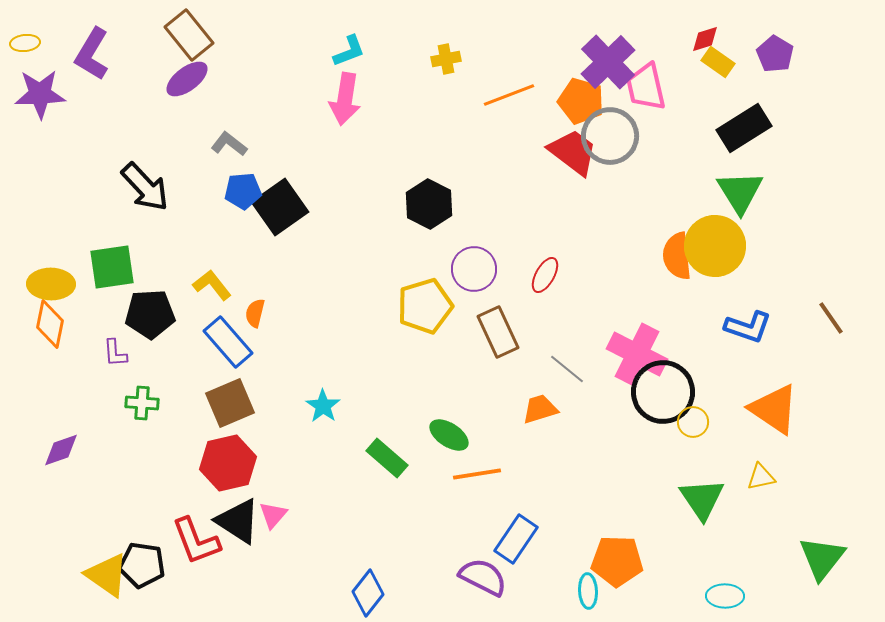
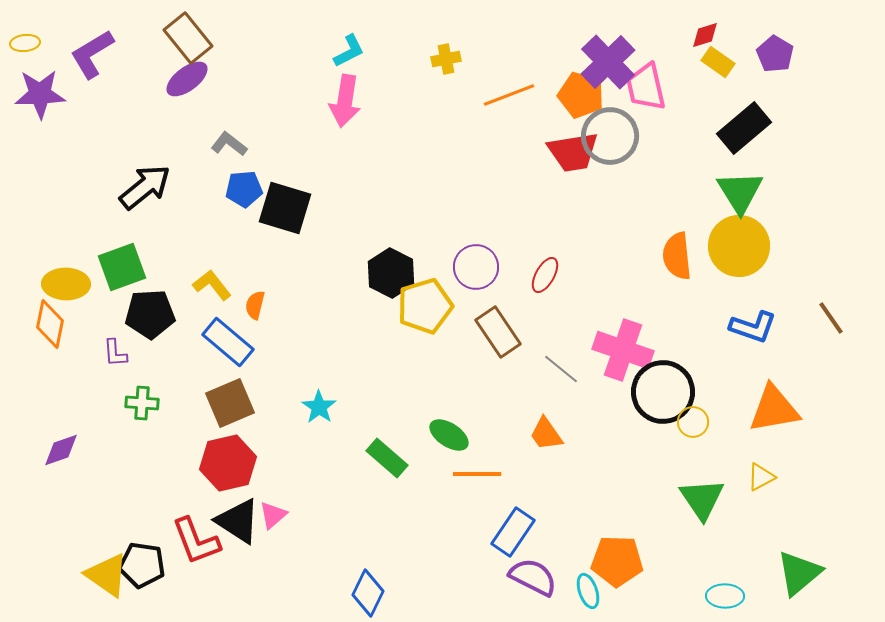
brown rectangle at (189, 35): moved 1 px left, 3 px down
red diamond at (705, 39): moved 4 px up
cyan L-shape at (349, 51): rotated 6 degrees counterclockwise
purple L-shape at (92, 54): rotated 28 degrees clockwise
pink arrow at (345, 99): moved 2 px down
orange pentagon at (581, 101): moved 6 px up
black rectangle at (744, 128): rotated 8 degrees counterclockwise
red trapezoid at (573, 152): rotated 134 degrees clockwise
black arrow at (145, 187): rotated 86 degrees counterclockwise
blue pentagon at (243, 191): moved 1 px right, 2 px up
black hexagon at (429, 204): moved 38 px left, 69 px down
black square at (280, 207): moved 5 px right, 1 px down; rotated 38 degrees counterclockwise
yellow circle at (715, 246): moved 24 px right
green square at (112, 267): moved 10 px right; rotated 12 degrees counterclockwise
purple circle at (474, 269): moved 2 px right, 2 px up
yellow ellipse at (51, 284): moved 15 px right
orange semicircle at (255, 313): moved 8 px up
blue L-shape at (748, 327): moved 5 px right
brown rectangle at (498, 332): rotated 9 degrees counterclockwise
blue rectangle at (228, 342): rotated 9 degrees counterclockwise
pink cross at (637, 354): moved 14 px left, 4 px up; rotated 8 degrees counterclockwise
gray line at (567, 369): moved 6 px left
cyan star at (323, 406): moved 4 px left, 1 px down
orange trapezoid at (540, 409): moved 6 px right, 25 px down; rotated 108 degrees counterclockwise
orange triangle at (774, 409): rotated 44 degrees counterclockwise
orange line at (477, 474): rotated 9 degrees clockwise
yellow triangle at (761, 477): rotated 16 degrees counterclockwise
pink triangle at (273, 515): rotated 8 degrees clockwise
blue rectangle at (516, 539): moved 3 px left, 7 px up
green triangle at (822, 558): moved 23 px left, 15 px down; rotated 12 degrees clockwise
purple semicircle at (483, 577): moved 50 px right
cyan ellipse at (588, 591): rotated 16 degrees counterclockwise
blue diamond at (368, 593): rotated 12 degrees counterclockwise
